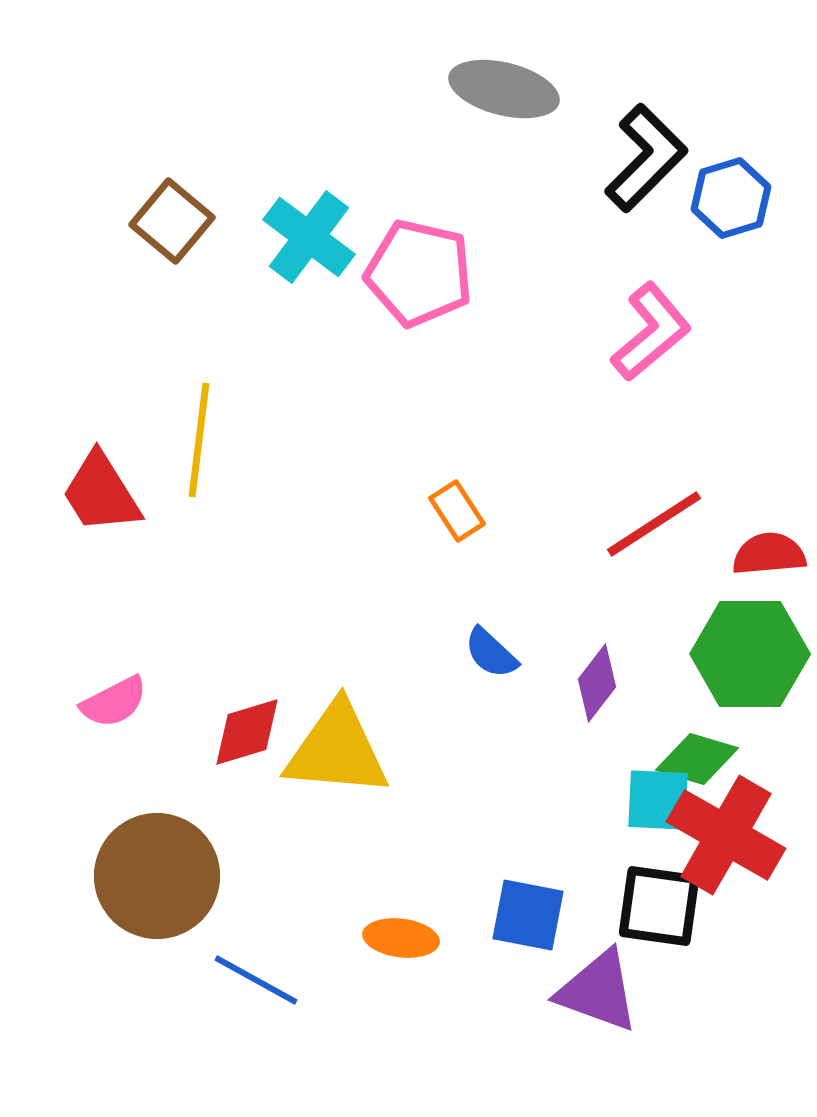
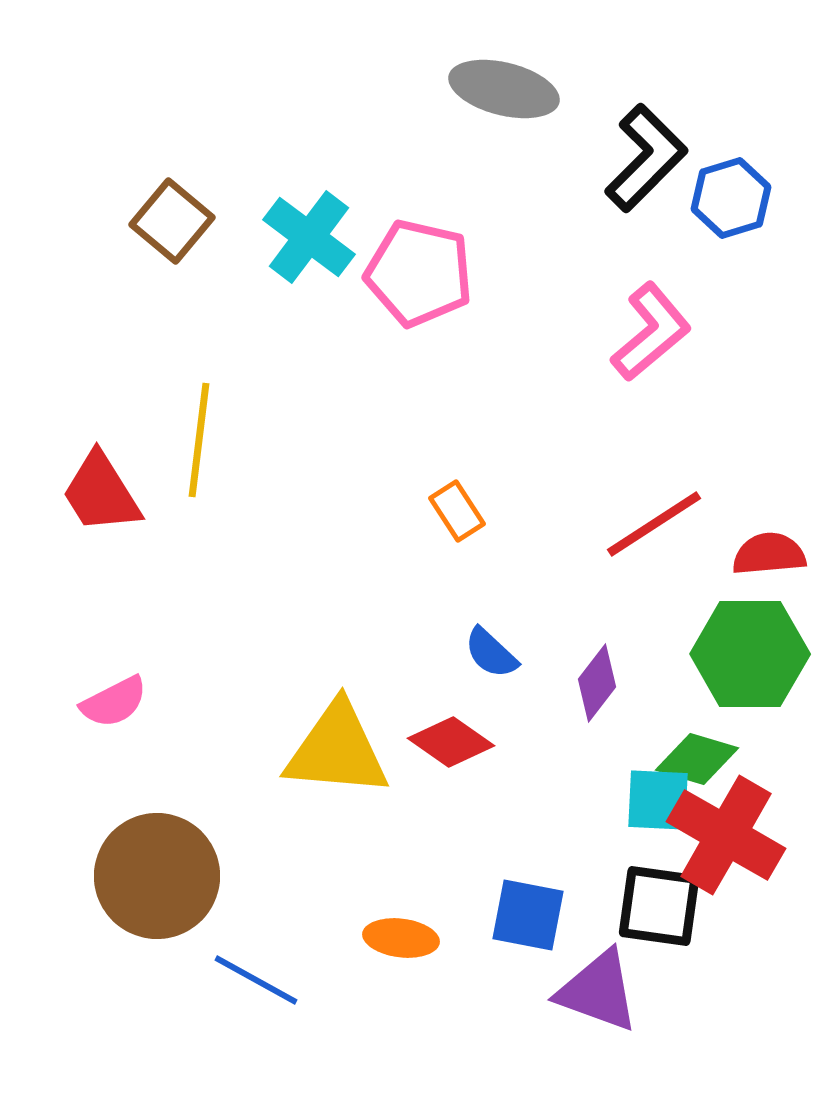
red diamond: moved 204 px right, 10 px down; rotated 52 degrees clockwise
